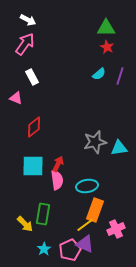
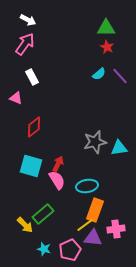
purple line: rotated 60 degrees counterclockwise
cyan square: moved 2 px left; rotated 15 degrees clockwise
pink semicircle: rotated 24 degrees counterclockwise
green rectangle: rotated 40 degrees clockwise
yellow arrow: moved 1 px down
pink cross: rotated 18 degrees clockwise
purple triangle: moved 8 px right, 6 px up; rotated 18 degrees counterclockwise
cyan star: rotated 24 degrees counterclockwise
